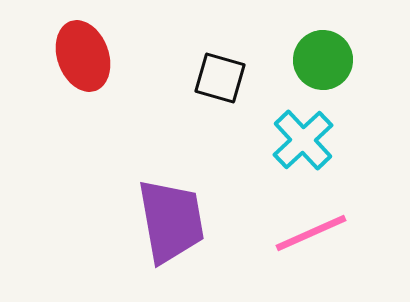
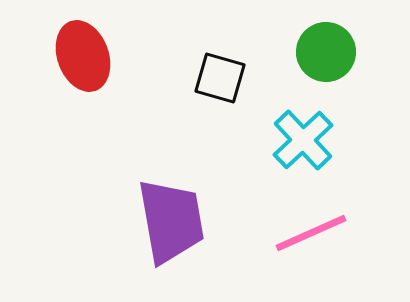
green circle: moved 3 px right, 8 px up
